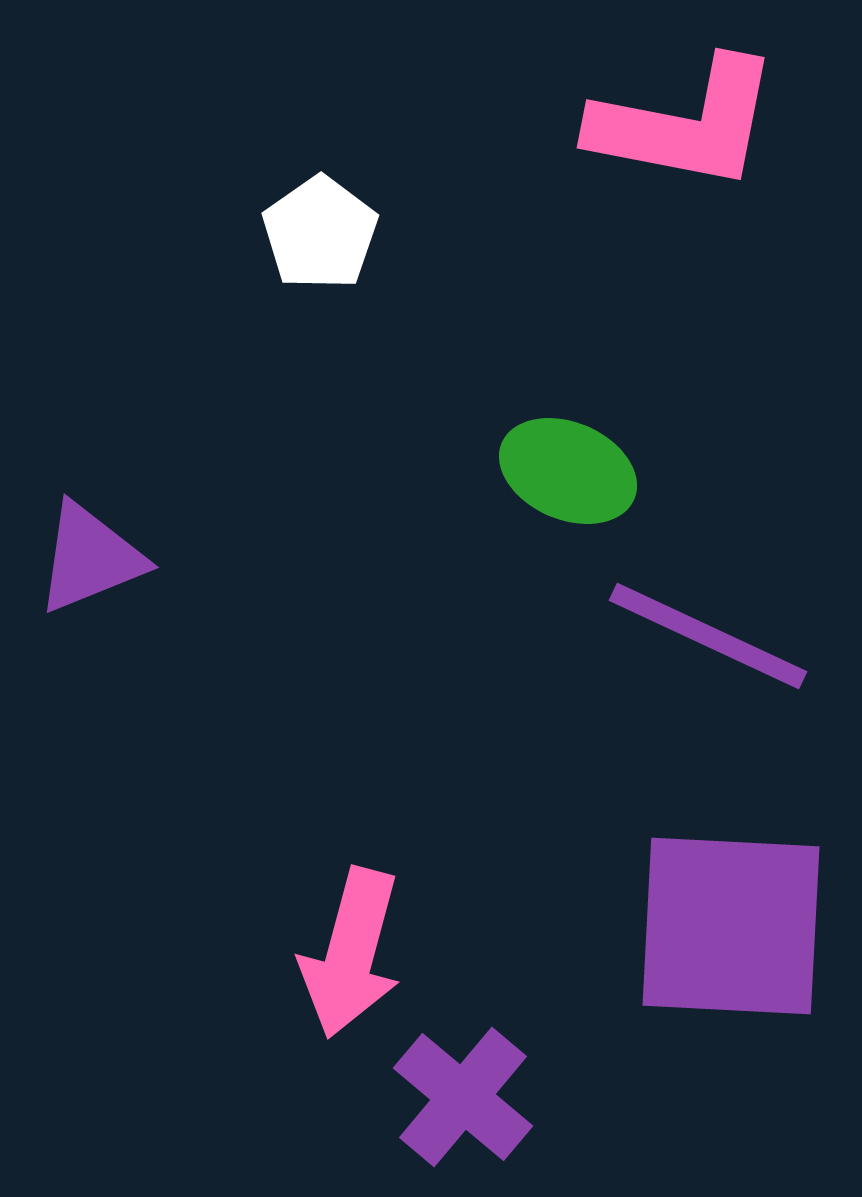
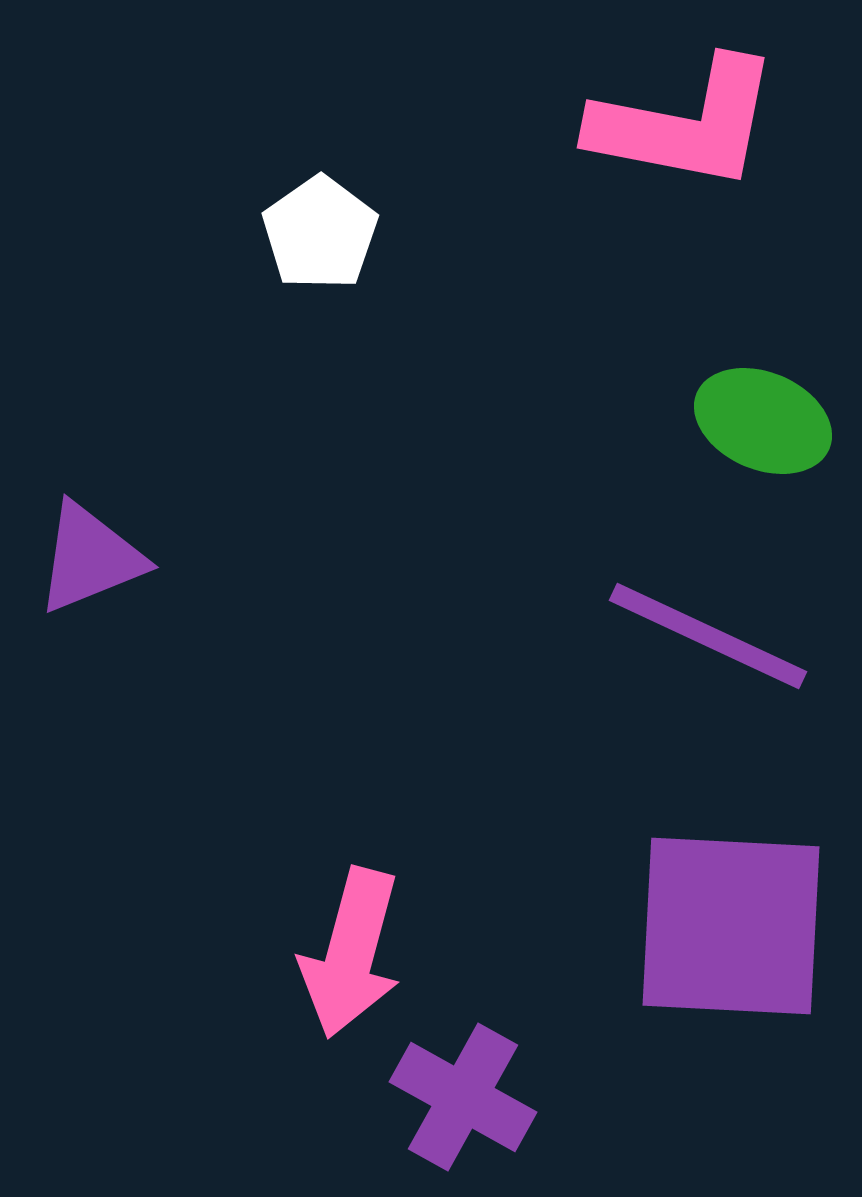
green ellipse: moved 195 px right, 50 px up
purple cross: rotated 11 degrees counterclockwise
